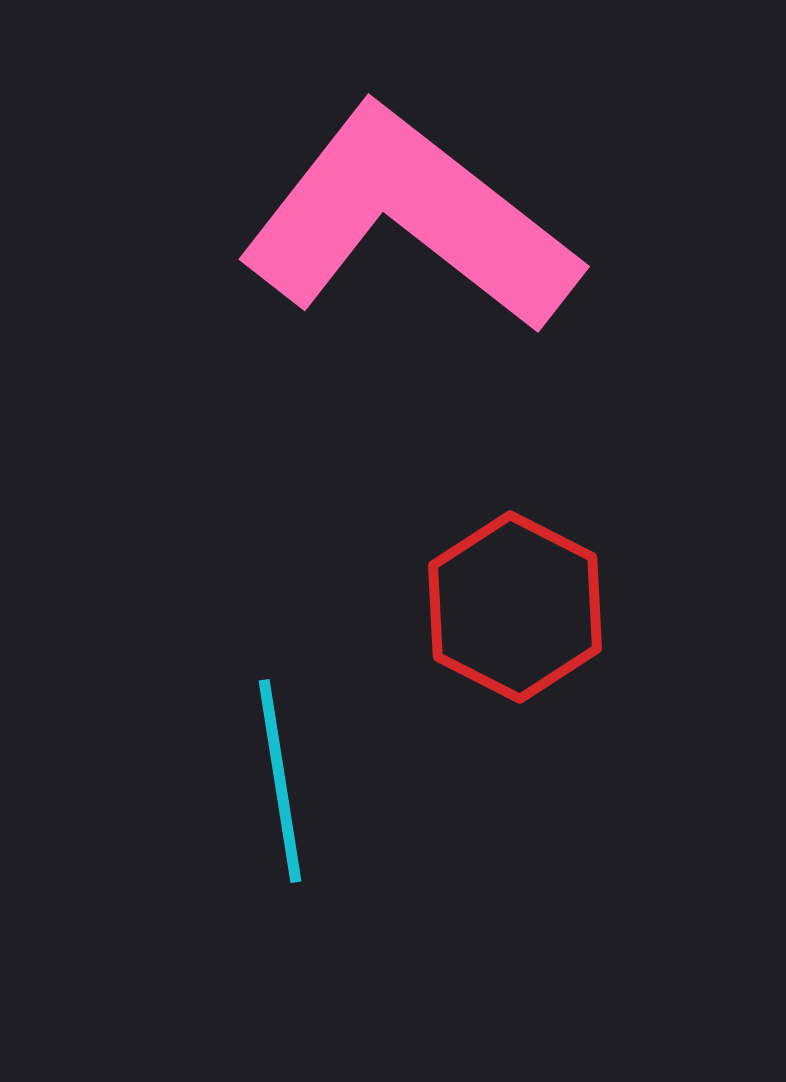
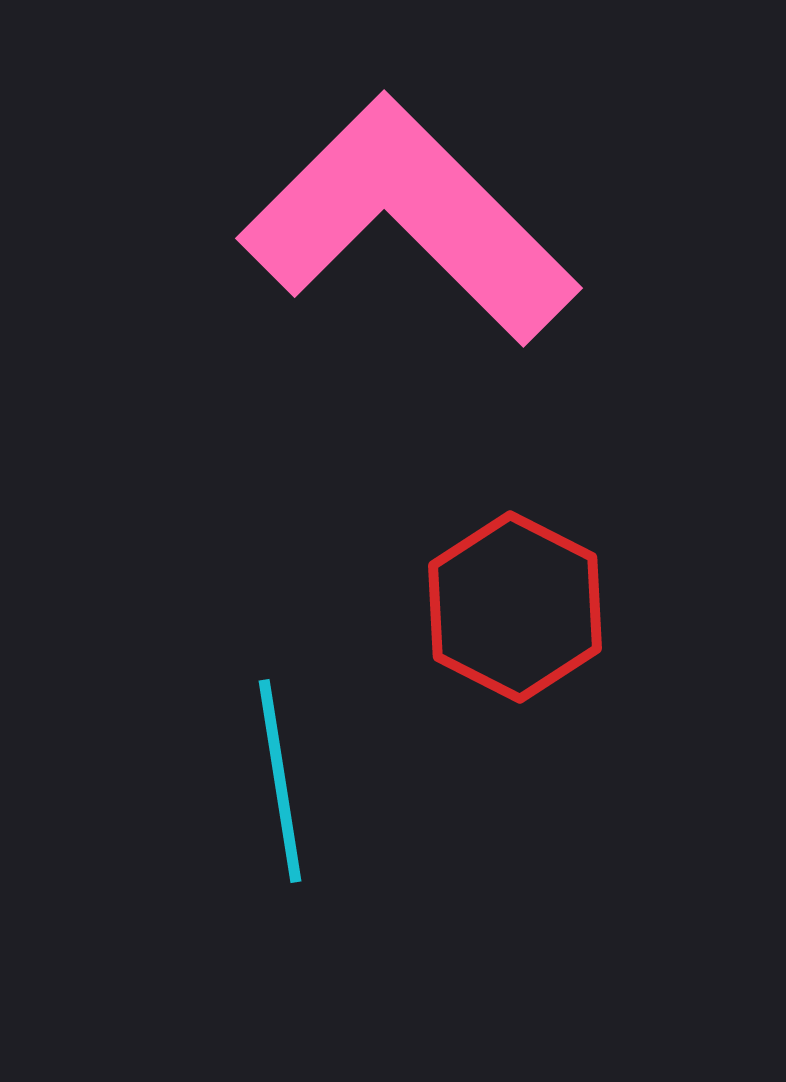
pink L-shape: rotated 7 degrees clockwise
